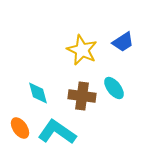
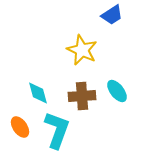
blue trapezoid: moved 11 px left, 27 px up
cyan ellipse: moved 3 px right, 3 px down
brown cross: rotated 12 degrees counterclockwise
orange ellipse: moved 1 px up
cyan L-shape: moved 2 px up; rotated 75 degrees clockwise
